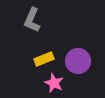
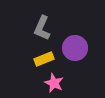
gray L-shape: moved 10 px right, 8 px down
purple circle: moved 3 px left, 13 px up
